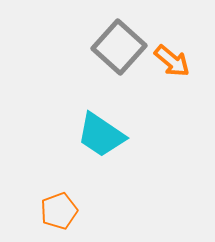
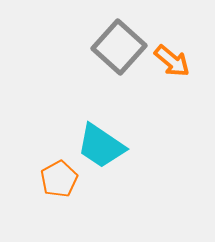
cyan trapezoid: moved 11 px down
orange pentagon: moved 32 px up; rotated 9 degrees counterclockwise
